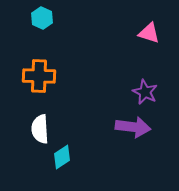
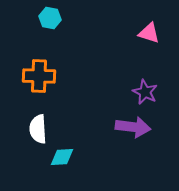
cyan hexagon: moved 8 px right; rotated 15 degrees counterclockwise
white semicircle: moved 2 px left
cyan diamond: rotated 30 degrees clockwise
